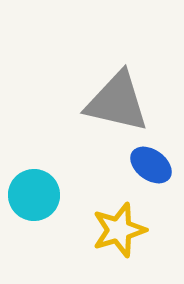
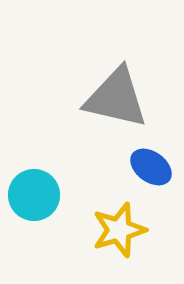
gray triangle: moved 1 px left, 4 px up
blue ellipse: moved 2 px down
